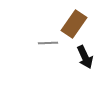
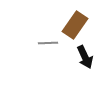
brown rectangle: moved 1 px right, 1 px down
